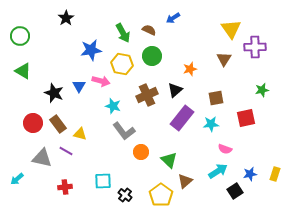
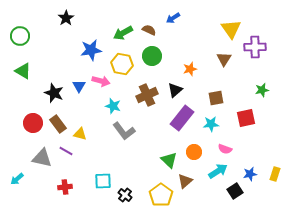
green arrow at (123, 33): rotated 90 degrees clockwise
orange circle at (141, 152): moved 53 px right
